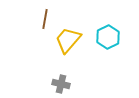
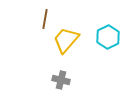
yellow trapezoid: moved 2 px left
gray cross: moved 4 px up
